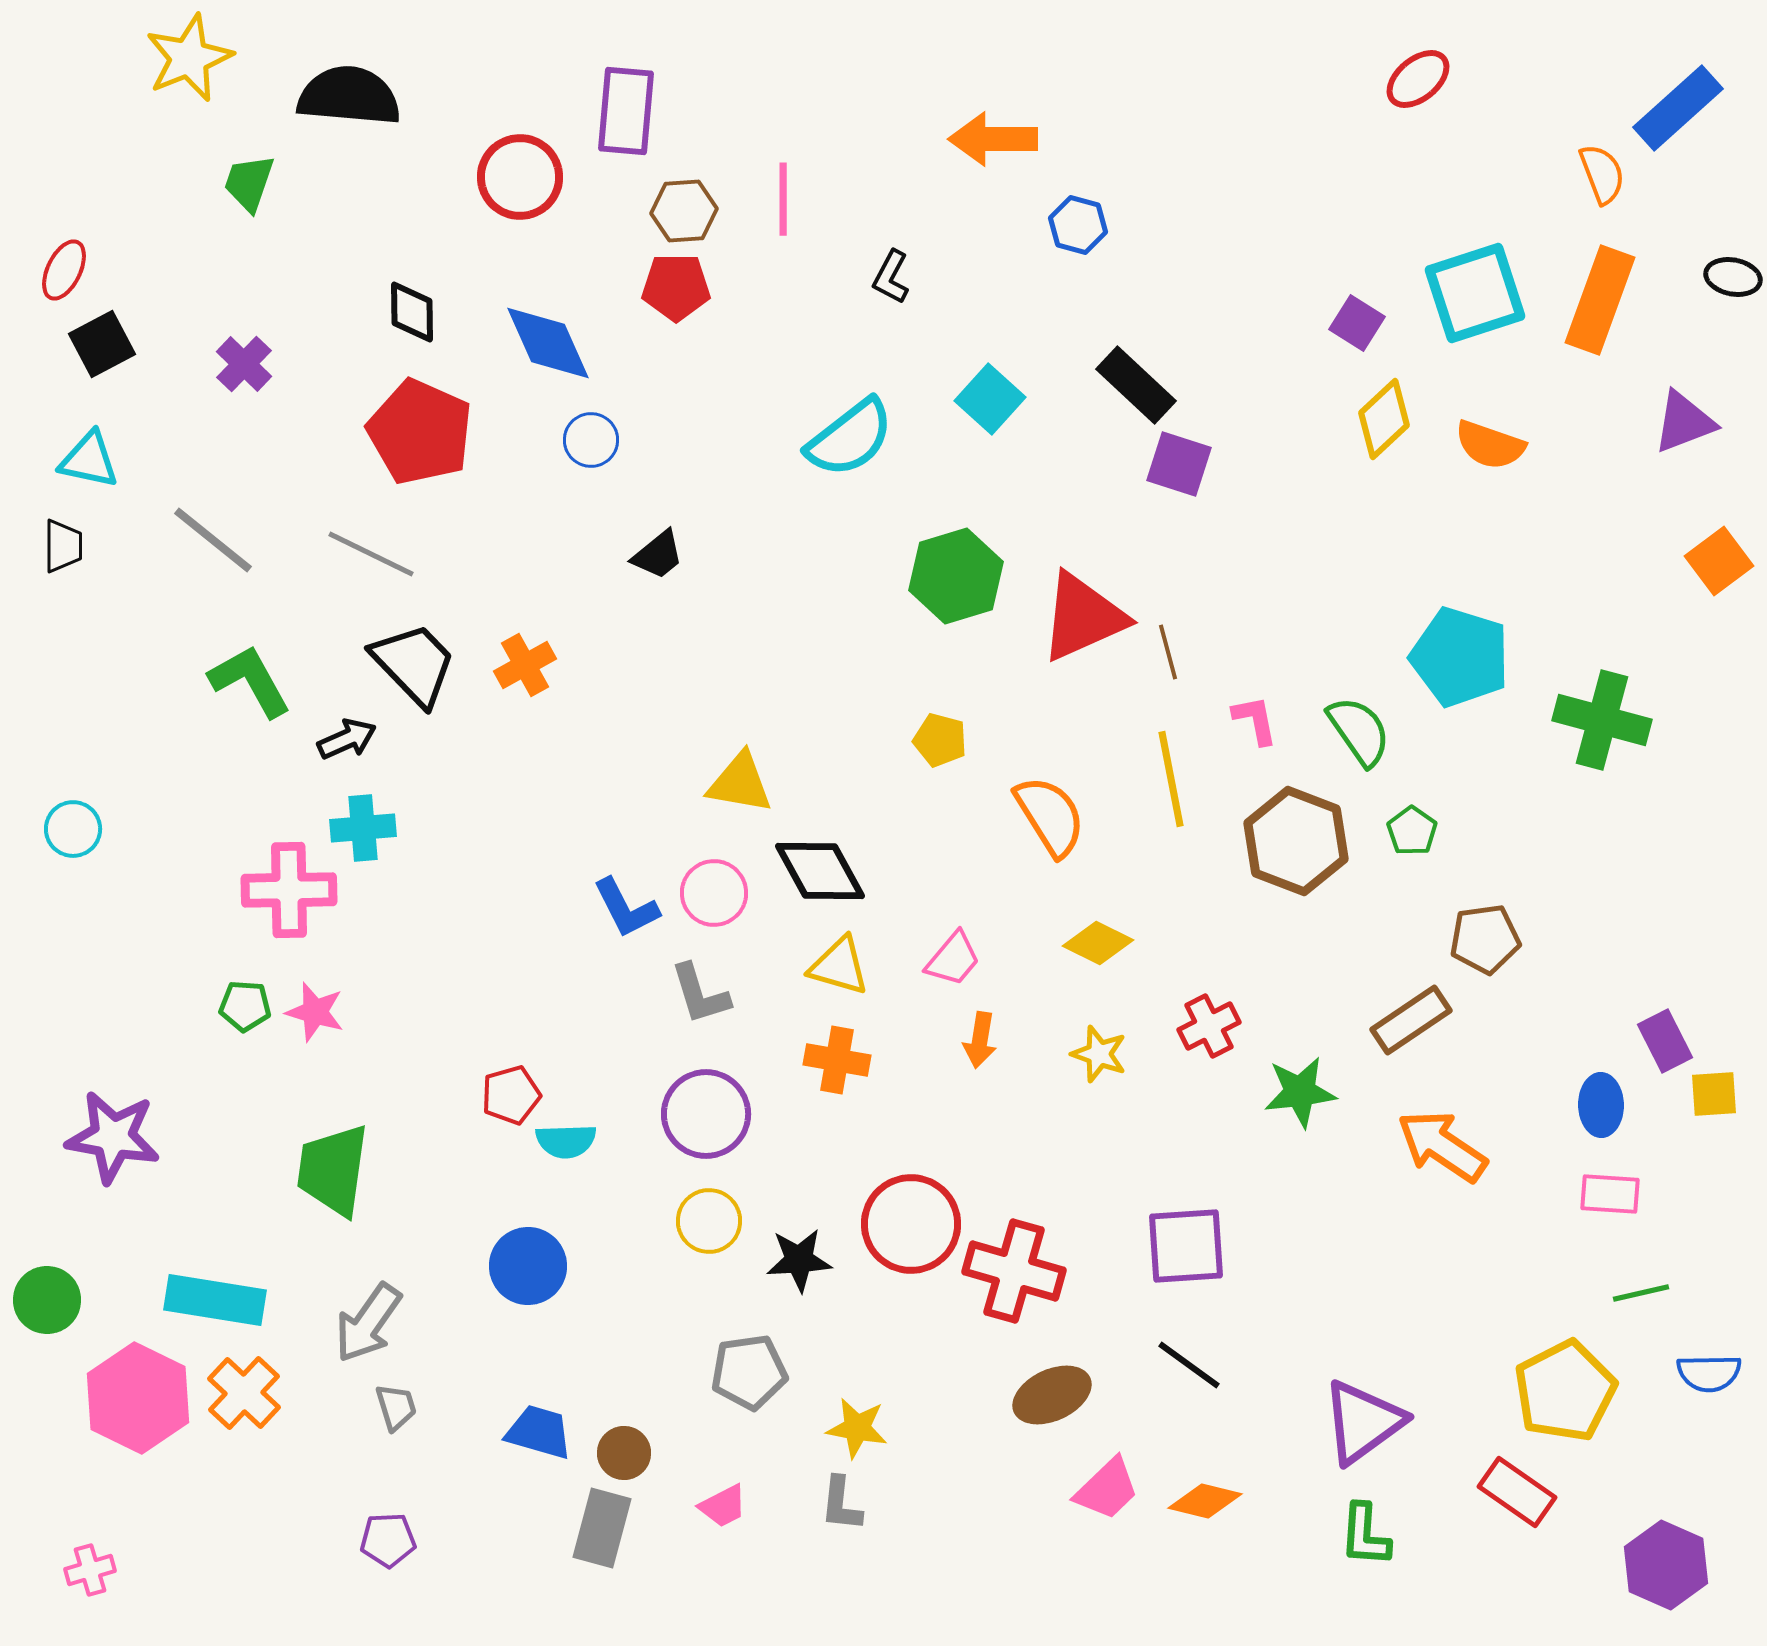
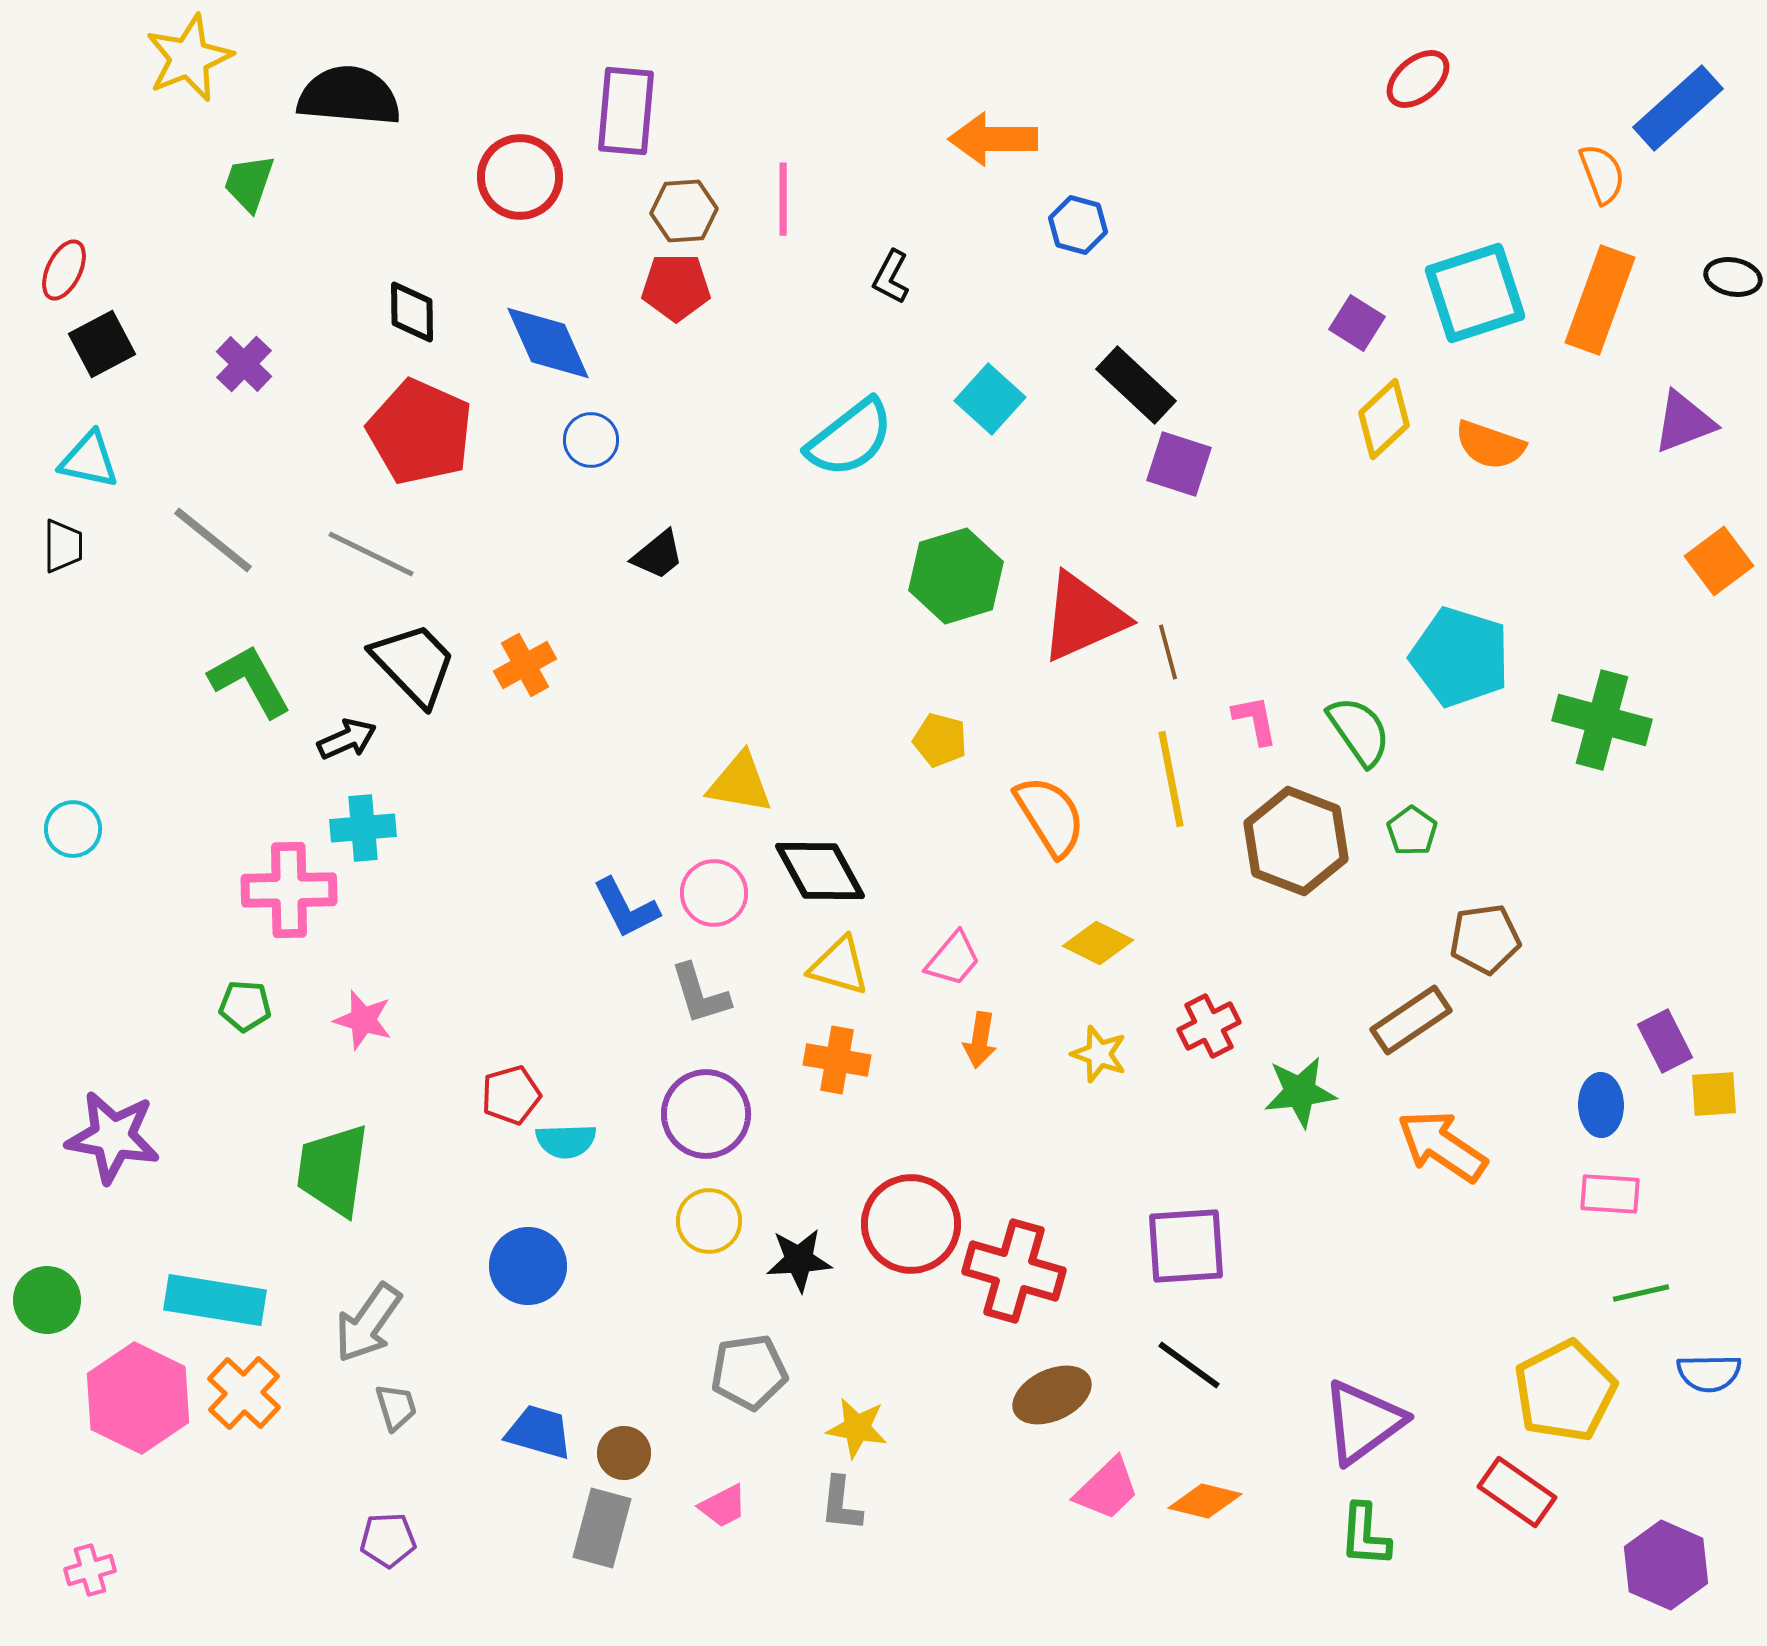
pink star at (315, 1012): moved 48 px right, 8 px down
